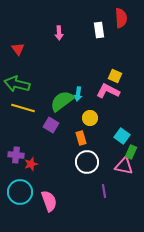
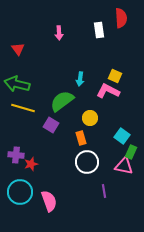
cyan arrow: moved 2 px right, 15 px up
